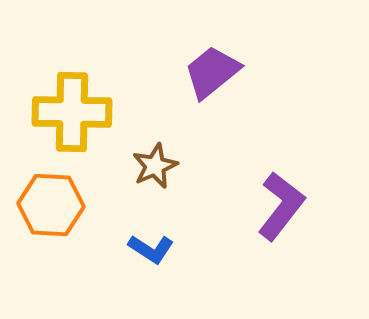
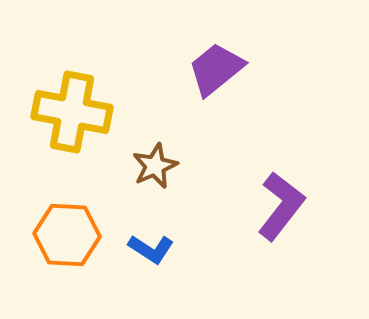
purple trapezoid: moved 4 px right, 3 px up
yellow cross: rotated 10 degrees clockwise
orange hexagon: moved 16 px right, 30 px down
